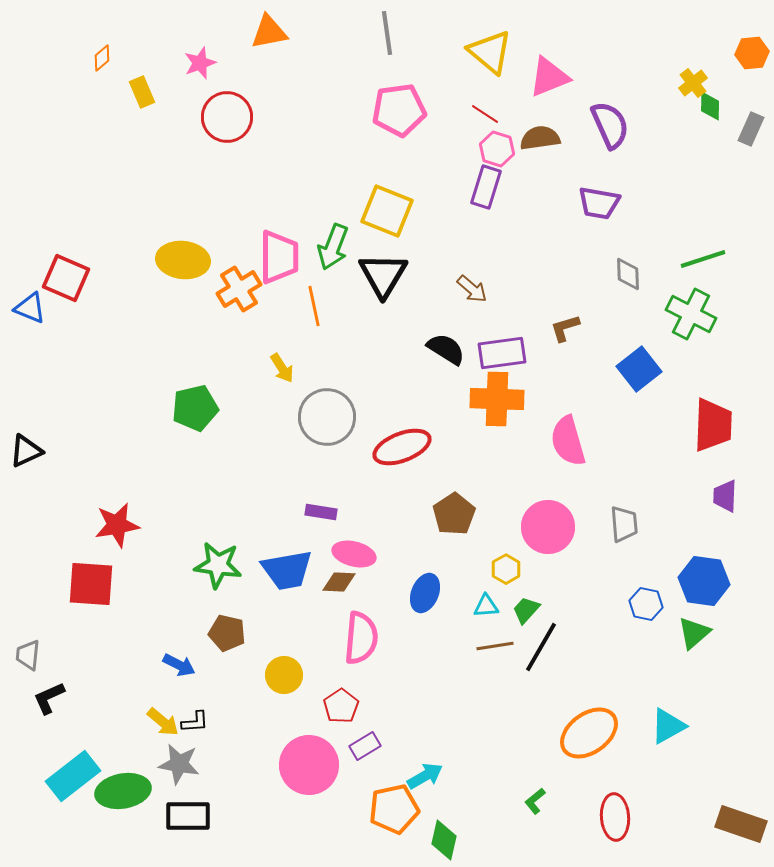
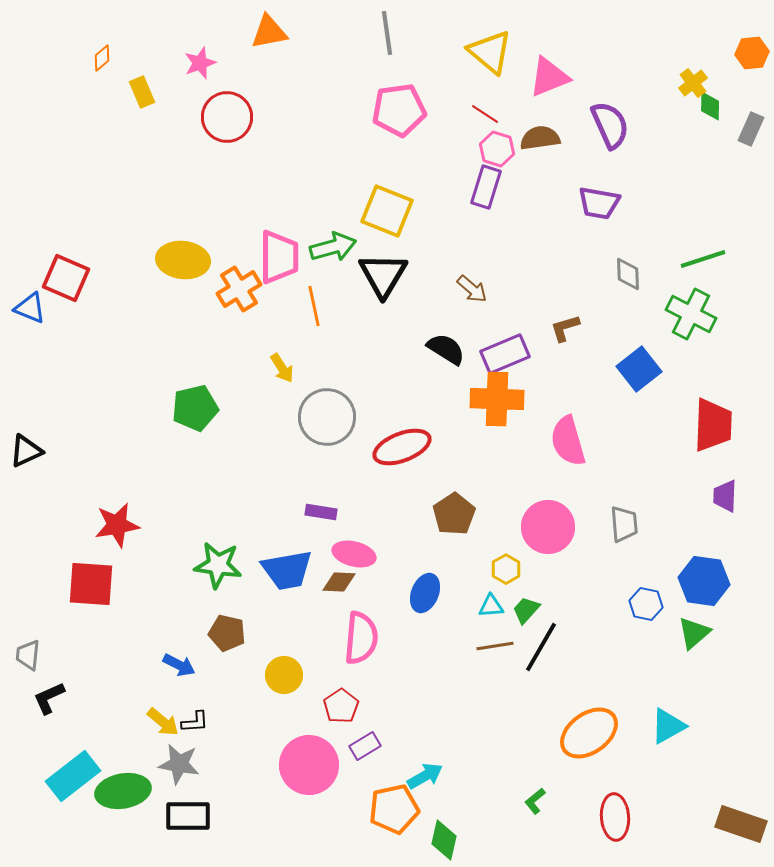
green arrow at (333, 247): rotated 126 degrees counterclockwise
purple rectangle at (502, 353): moved 3 px right, 1 px down; rotated 15 degrees counterclockwise
cyan triangle at (486, 606): moved 5 px right
